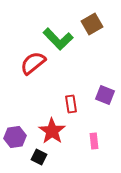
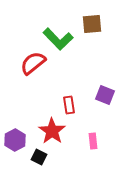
brown square: rotated 25 degrees clockwise
red rectangle: moved 2 px left, 1 px down
purple hexagon: moved 3 px down; rotated 20 degrees counterclockwise
pink rectangle: moved 1 px left
